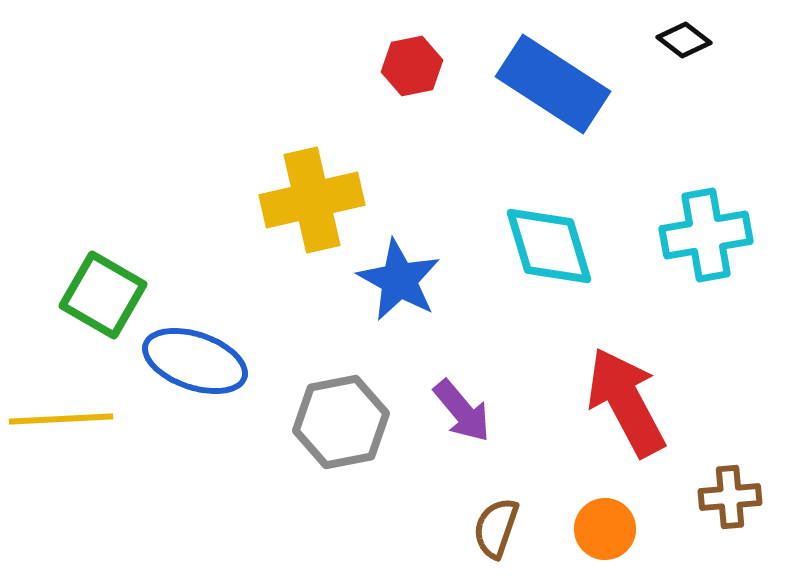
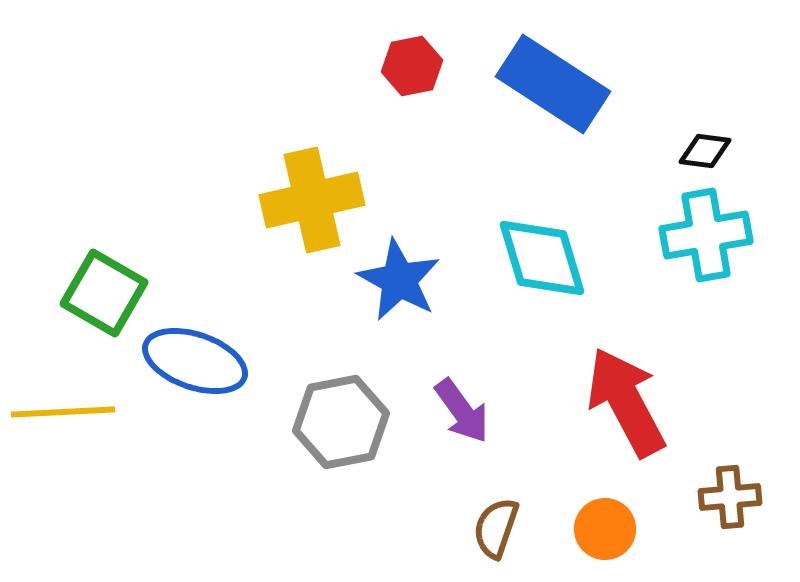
black diamond: moved 21 px right, 111 px down; rotated 30 degrees counterclockwise
cyan diamond: moved 7 px left, 12 px down
green square: moved 1 px right, 2 px up
purple arrow: rotated 4 degrees clockwise
yellow line: moved 2 px right, 7 px up
